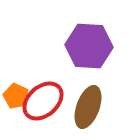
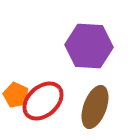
orange pentagon: moved 1 px up
brown ellipse: moved 7 px right
